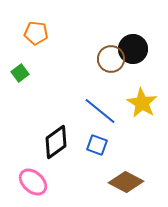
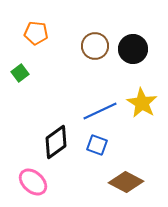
brown circle: moved 16 px left, 13 px up
blue line: rotated 64 degrees counterclockwise
